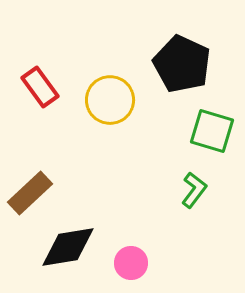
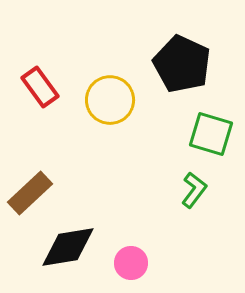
green square: moved 1 px left, 3 px down
